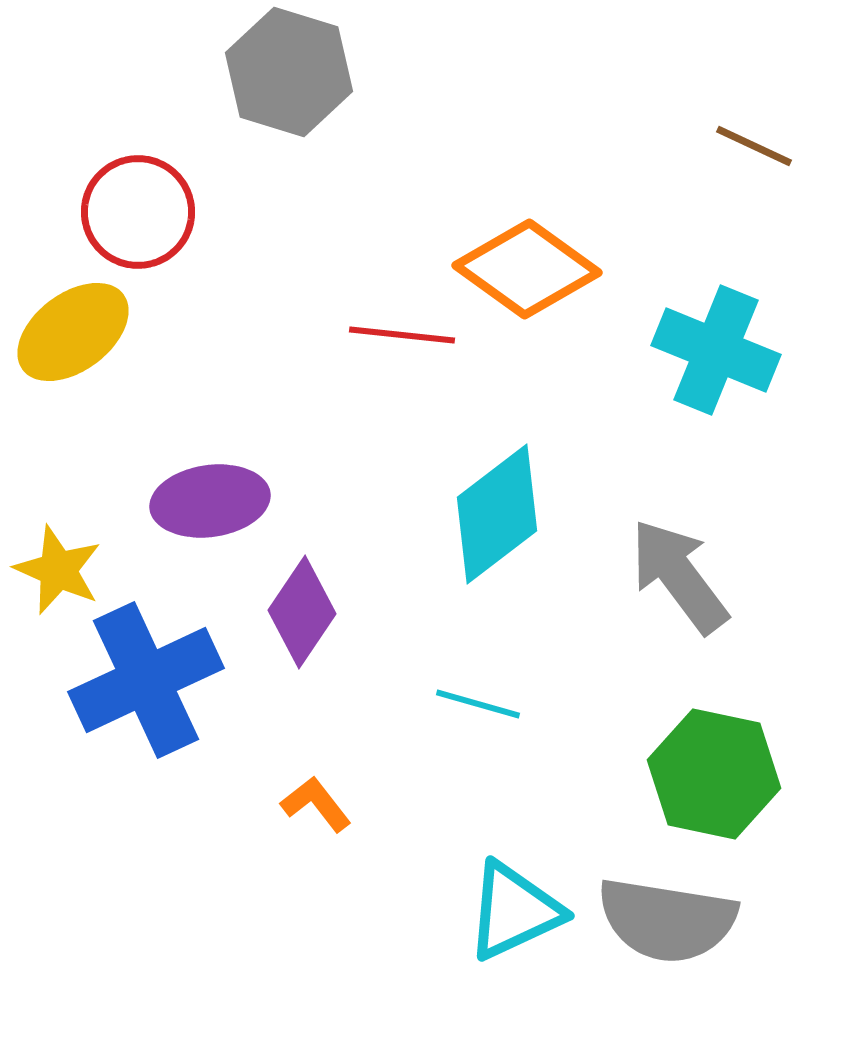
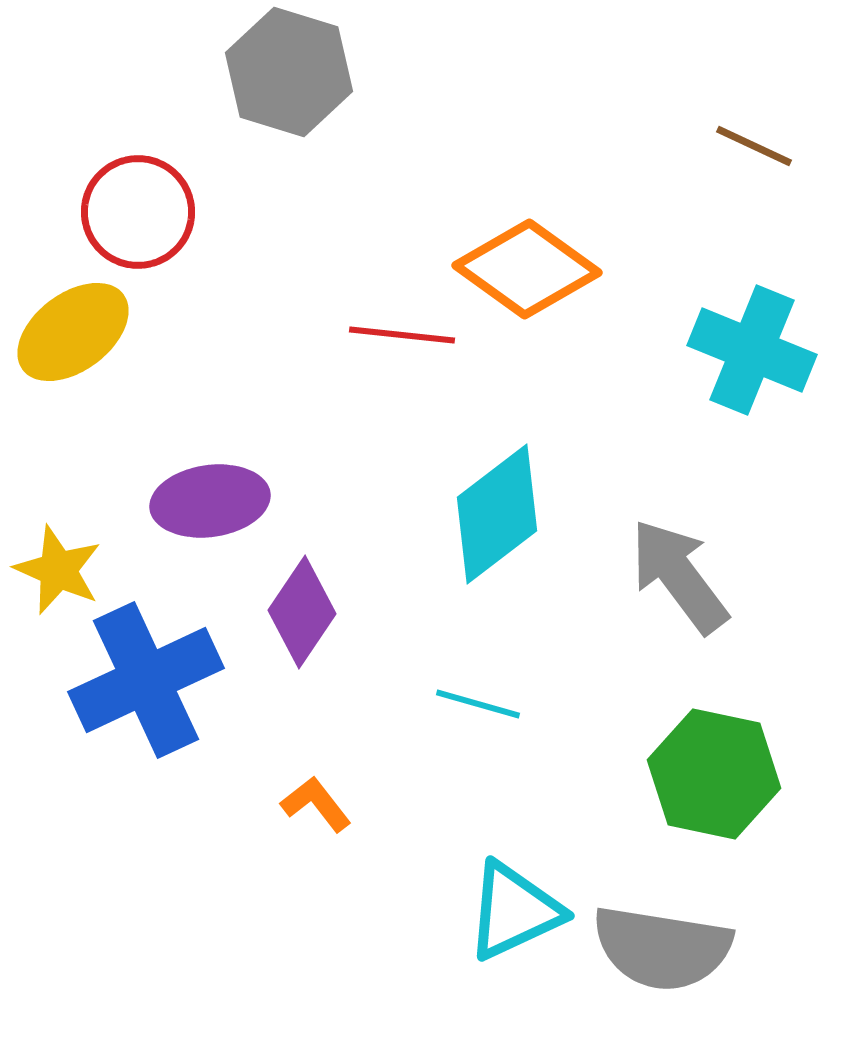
cyan cross: moved 36 px right
gray semicircle: moved 5 px left, 28 px down
